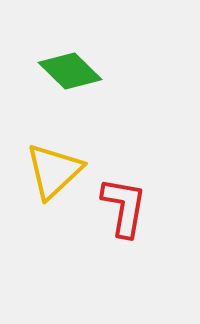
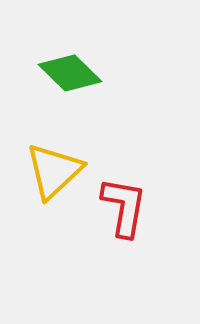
green diamond: moved 2 px down
